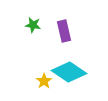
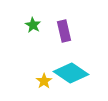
green star: rotated 21 degrees clockwise
cyan diamond: moved 2 px right, 1 px down
